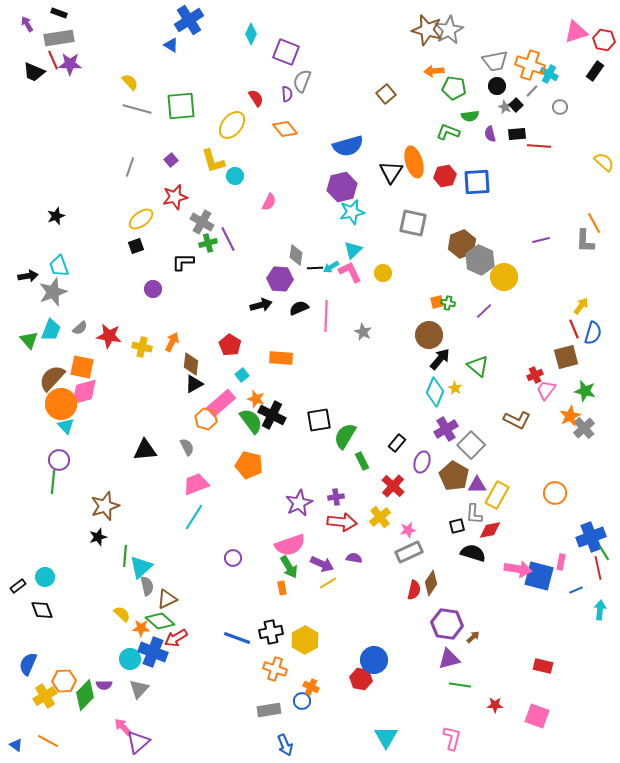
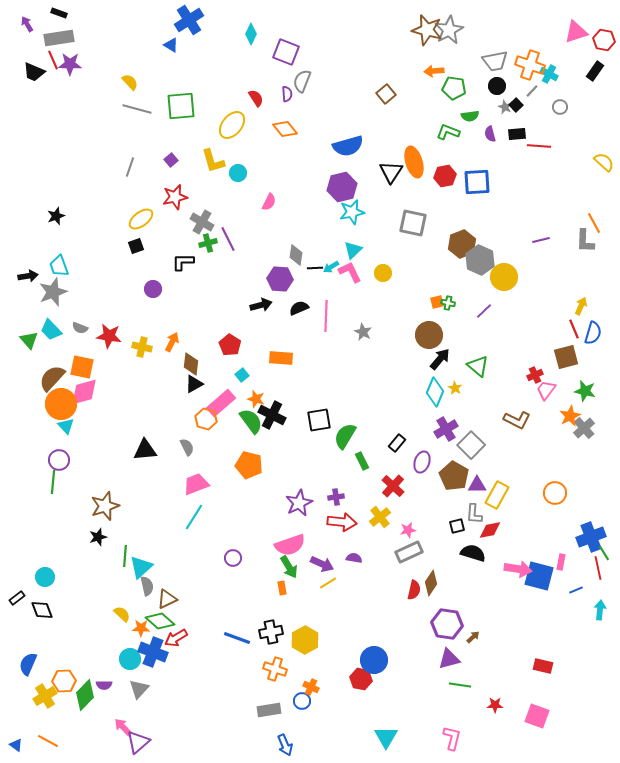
cyan circle at (235, 176): moved 3 px right, 3 px up
yellow arrow at (581, 306): rotated 12 degrees counterclockwise
gray semicircle at (80, 328): rotated 63 degrees clockwise
cyan trapezoid at (51, 330): rotated 115 degrees clockwise
black rectangle at (18, 586): moved 1 px left, 12 px down
